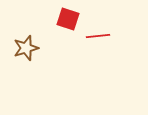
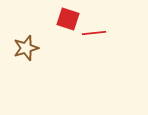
red line: moved 4 px left, 3 px up
